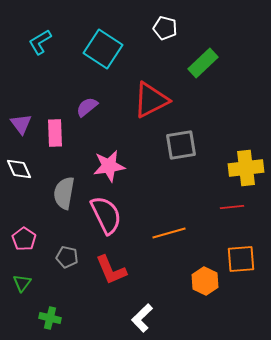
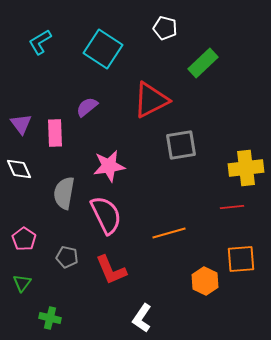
white L-shape: rotated 12 degrees counterclockwise
